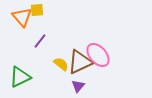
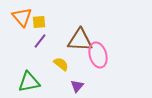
yellow square: moved 2 px right, 12 px down
pink ellipse: rotated 25 degrees clockwise
brown triangle: moved 22 px up; rotated 28 degrees clockwise
green triangle: moved 9 px right, 5 px down; rotated 15 degrees clockwise
purple triangle: moved 1 px left
